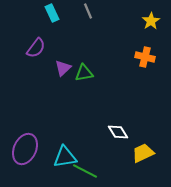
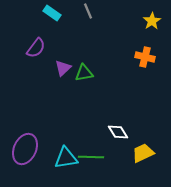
cyan rectangle: rotated 30 degrees counterclockwise
yellow star: moved 1 px right
cyan triangle: moved 1 px right, 1 px down
green line: moved 6 px right, 14 px up; rotated 25 degrees counterclockwise
